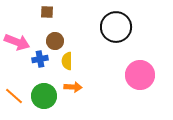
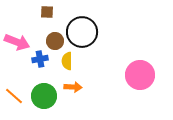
black circle: moved 34 px left, 5 px down
